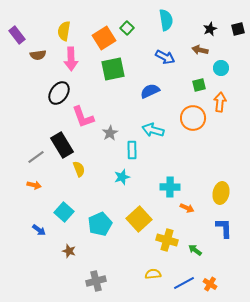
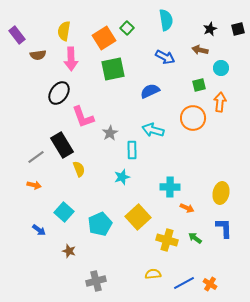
yellow square at (139, 219): moved 1 px left, 2 px up
green arrow at (195, 250): moved 12 px up
